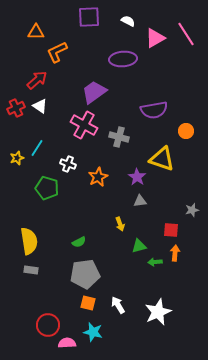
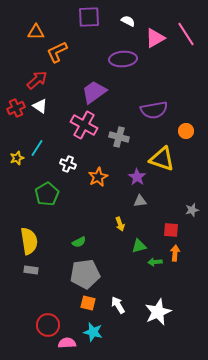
green pentagon: moved 6 px down; rotated 25 degrees clockwise
